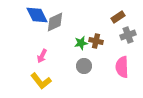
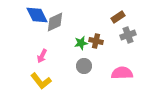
pink semicircle: moved 6 px down; rotated 90 degrees clockwise
